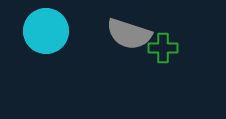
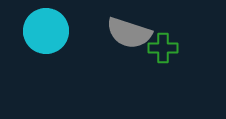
gray semicircle: moved 1 px up
